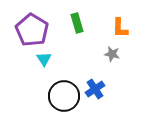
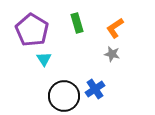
orange L-shape: moved 5 px left; rotated 55 degrees clockwise
